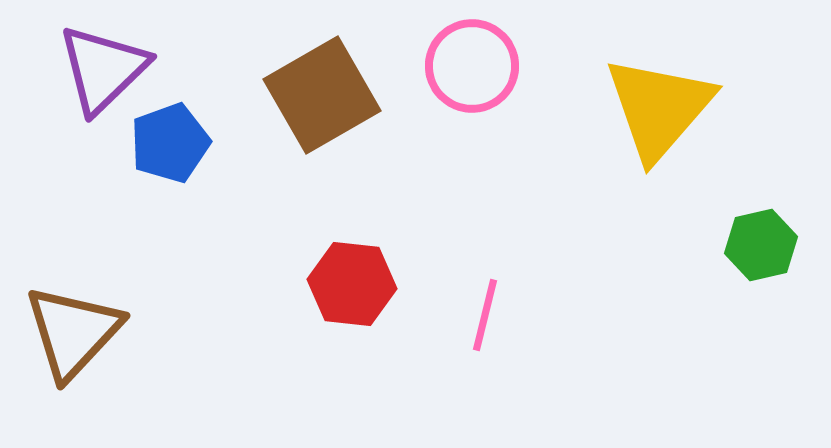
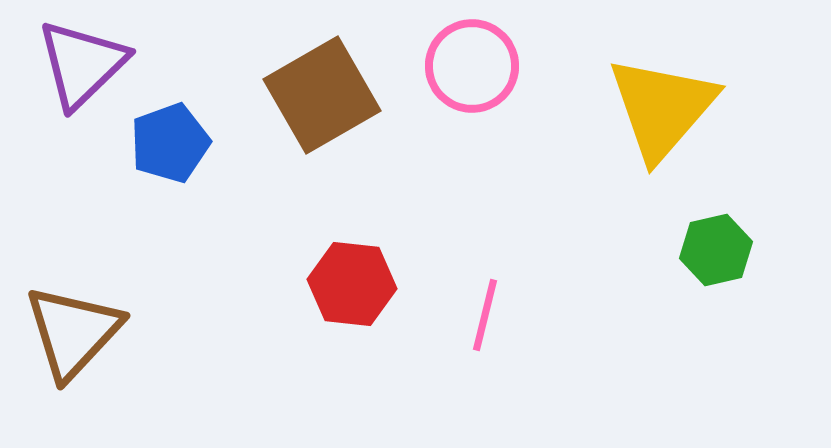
purple triangle: moved 21 px left, 5 px up
yellow triangle: moved 3 px right
green hexagon: moved 45 px left, 5 px down
